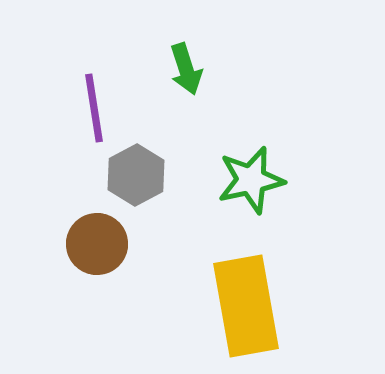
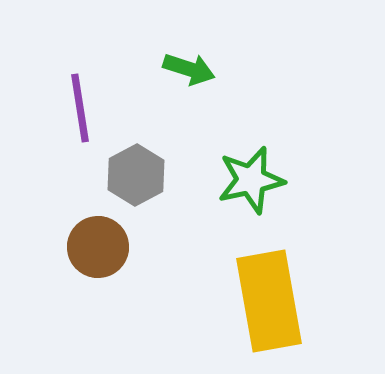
green arrow: moved 3 px right; rotated 54 degrees counterclockwise
purple line: moved 14 px left
brown circle: moved 1 px right, 3 px down
yellow rectangle: moved 23 px right, 5 px up
